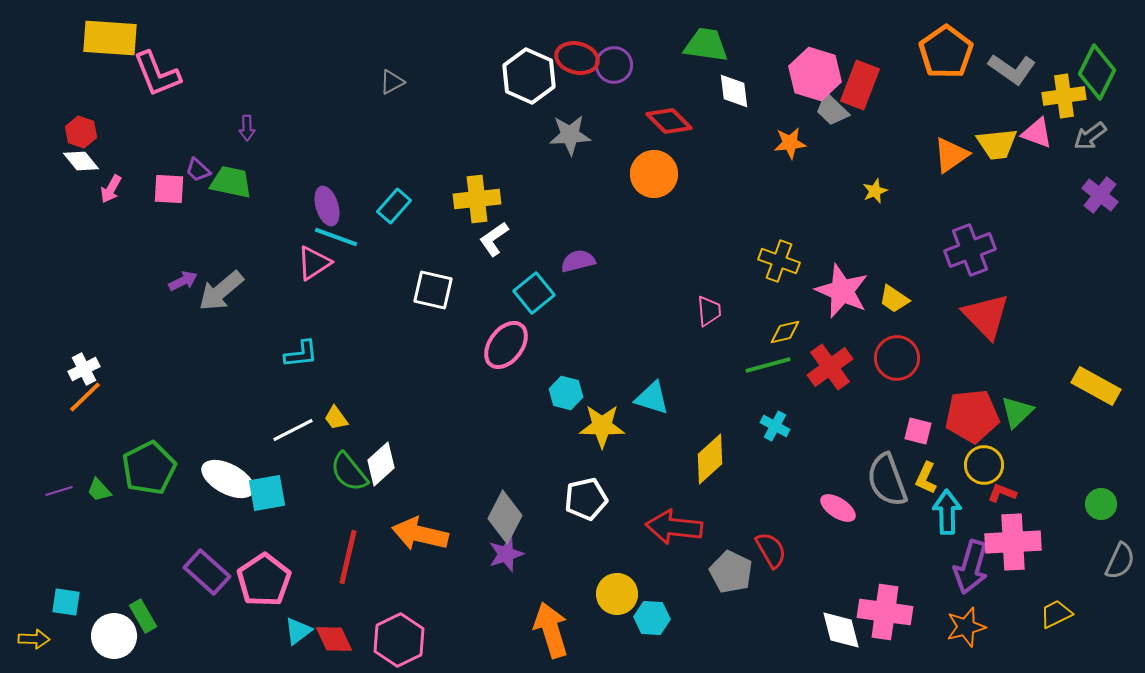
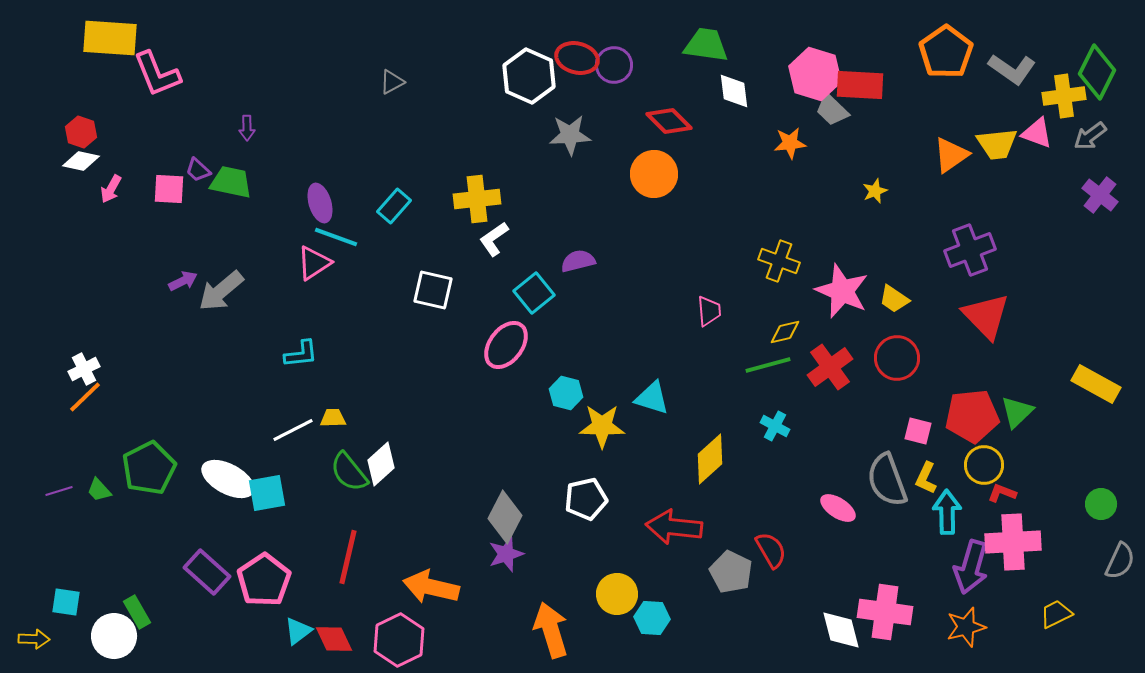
red rectangle at (860, 85): rotated 72 degrees clockwise
white diamond at (81, 161): rotated 39 degrees counterclockwise
purple ellipse at (327, 206): moved 7 px left, 3 px up
yellow rectangle at (1096, 386): moved 2 px up
yellow trapezoid at (336, 418): moved 3 px left; rotated 124 degrees clockwise
orange arrow at (420, 534): moved 11 px right, 53 px down
green rectangle at (143, 616): moved 6 px left, 4 px up
